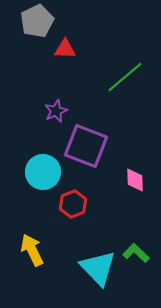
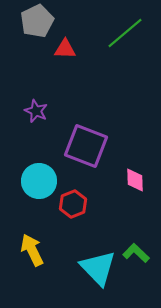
green line: moved 44 px up
purple star: moved 20 px left; rotated 25 degrees counterclockwise
cyan circle: moved 4 px left, 9 px down
